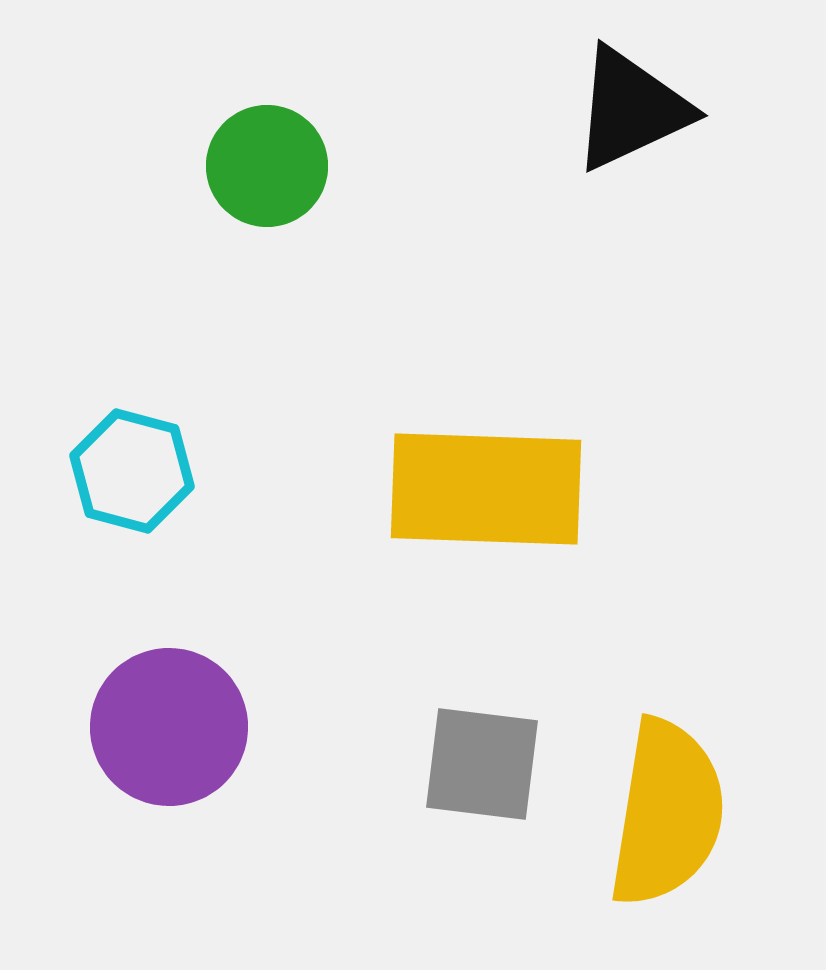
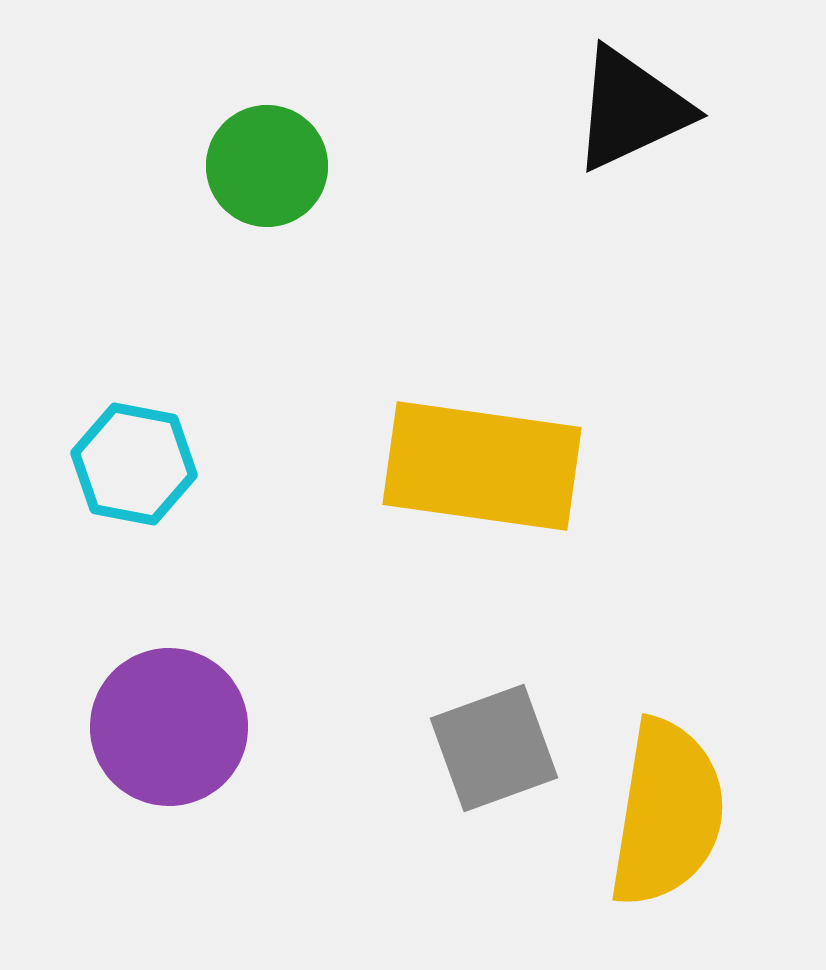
cyan hexagon: moved 2 px right, 7 px up; rotated 4 degrees counterclockwise
yellow rectangle: moved 4 px left, 23 px up; rotated 6 degrees clockwise
gray square: moved 12 px right, 16 px up; rotated 27 degrees counterclockwise
